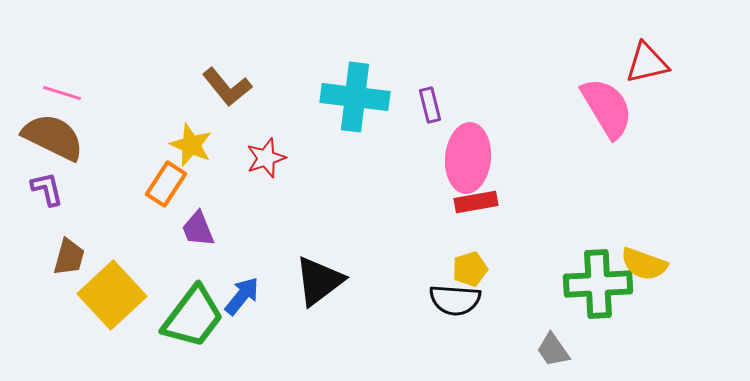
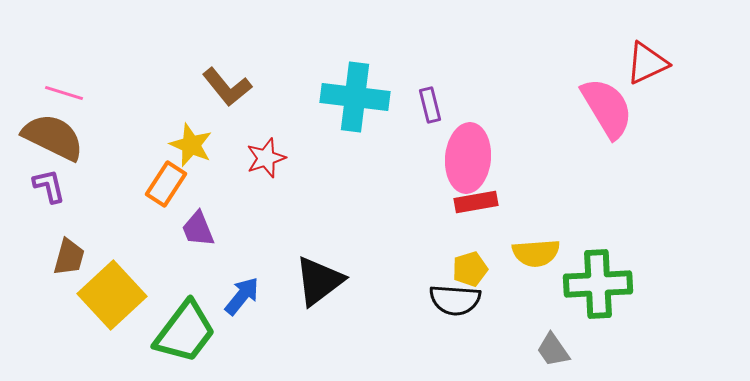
red triangle: rotated 12 degrees counterclockwise
pink line: moved 2 px right
purple L-shape: moved 2 px right, 3 px up
yellow semicircle: moved 108 px left, 11 px up; rotated 24 degrees counterclockwise
green trapezoid: moved 8 px left, 15 px down
